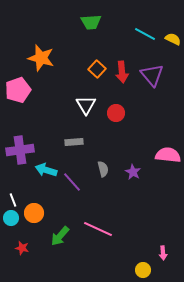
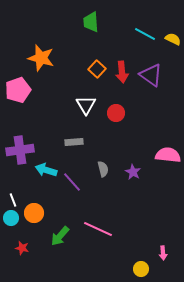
green trapezoid: rotated 90 degrees clockwise
purple triangle: moved 1 px left; rotated 15 degrees counterclockwise
yellow circle: moved 2 px left, 1 px up
